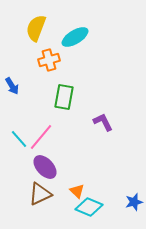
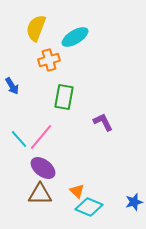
purple ellipse: moved 2 px left, 1 px down; rotated 10 degrees counterclockwise
brown triangle: rotated 25 degrees clockwise
